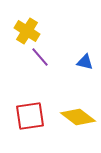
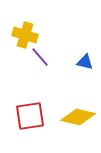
yellow cross: moved 2 px left, 4 px down; rotated 15 degrees counterclockwise
yellow diamond: rotated 24 degrees counterclockwise
